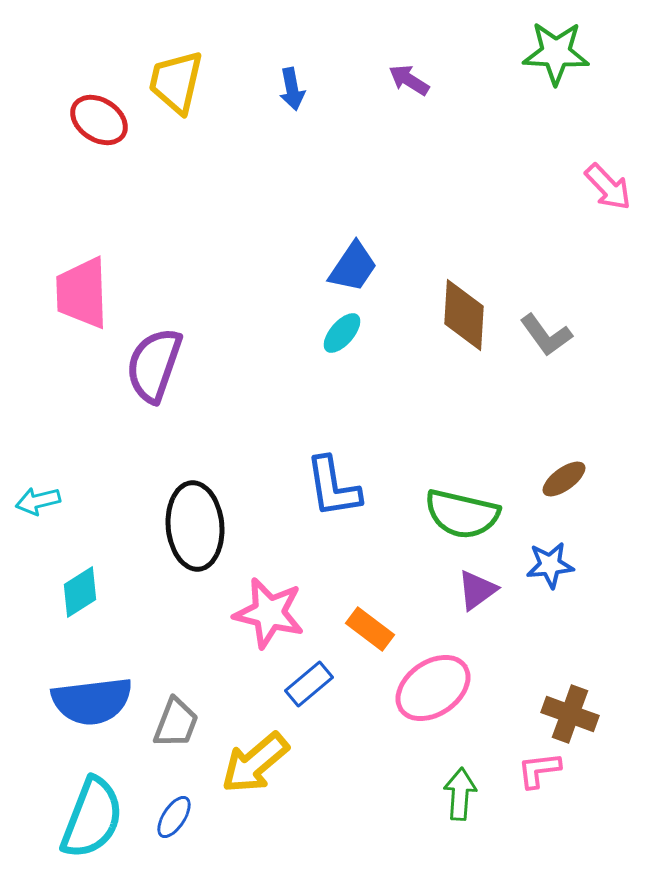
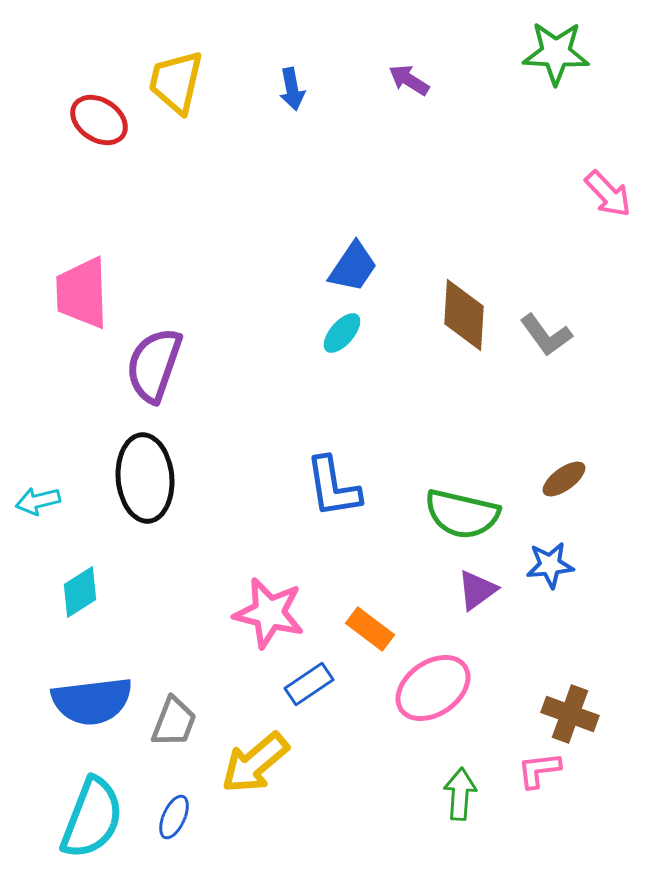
pink arrow: moved 7 px down
black ellipse: moved 50 px left, 48 px up
blue rectangle: rotated 6 degrees clockwise
gray trapezoid: moved 2 px left, 1 px up
blue ellipse: rotated 9 degrees counterclockwise
